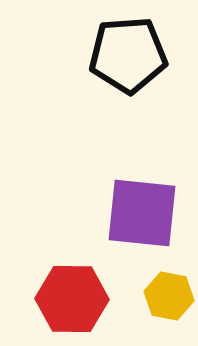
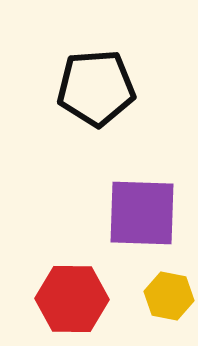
black pentagon: moved 32 px left, 33 px down
purple square: rotated 4 degrees counterclockwise
